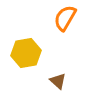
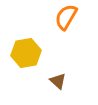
orange semicircle: moved 1 px right, 1 px up
